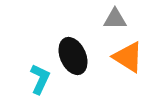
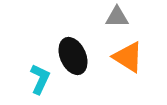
gray triangle: moved 2 px right, 2 px up
